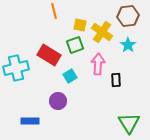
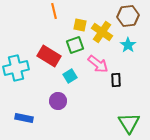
red rectangle: moved 1 px down
pink arrow: rotated 125 degrees clockwise
blue rectangle: moved 6 px left, 3 px up; rotated 12 degrees clockwise
